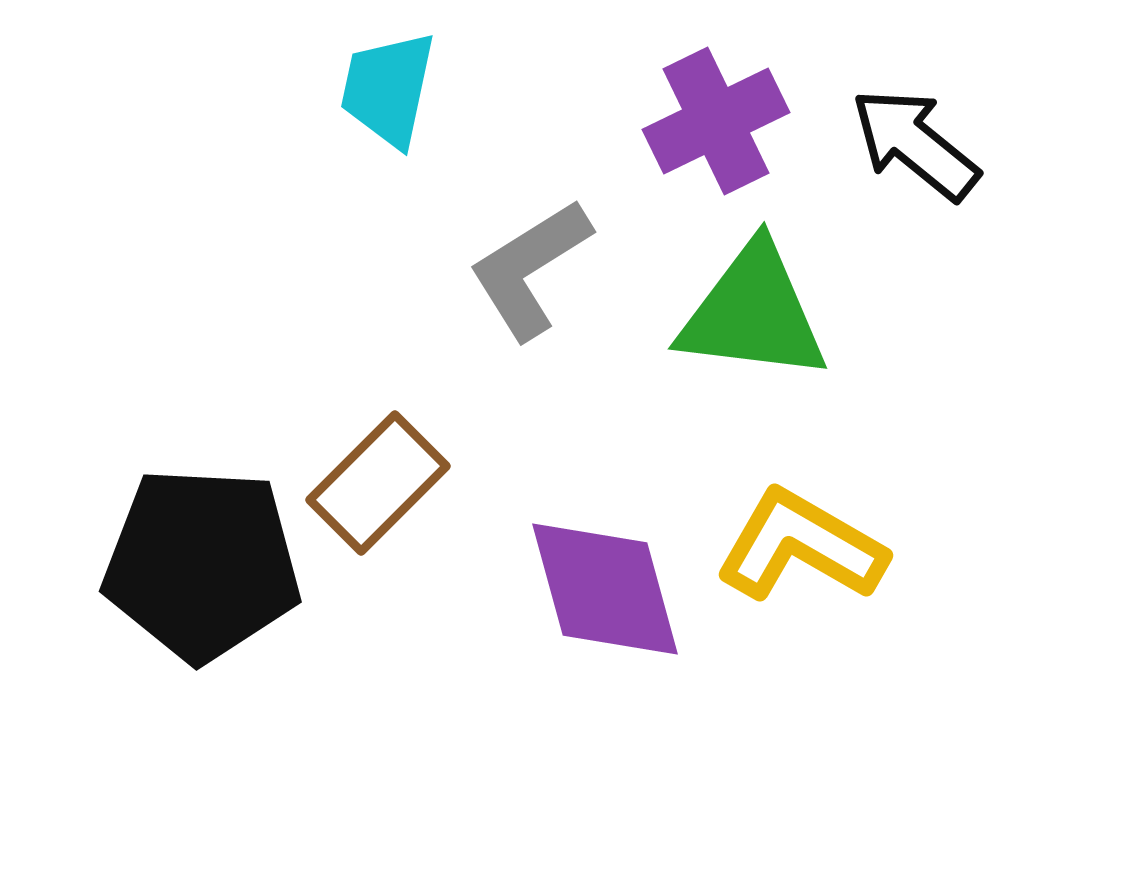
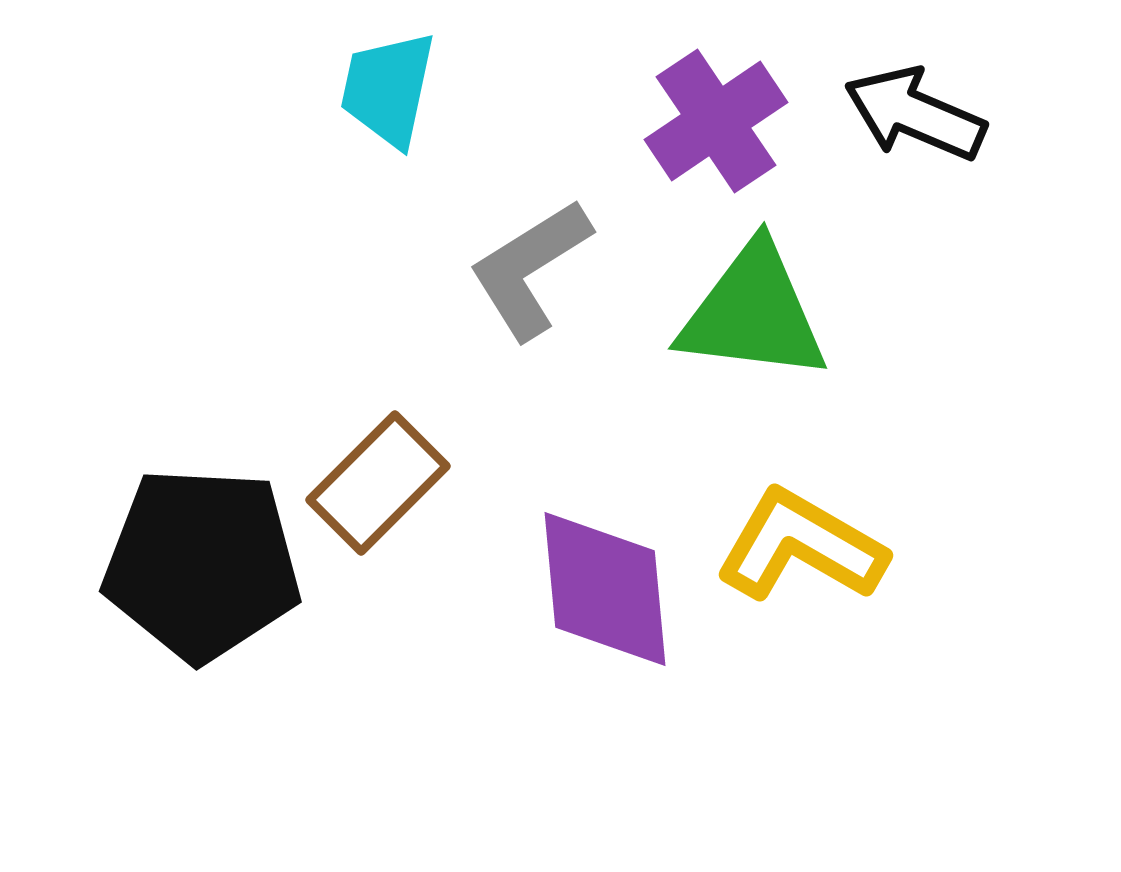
purple cross: rotated 8 degrees counterclockwise
black arrow: moved 30 px up; rotated 16 degrees counterclockwise
purple diamond: rotated 10 degrees clockwise
